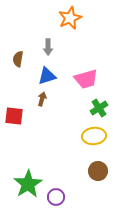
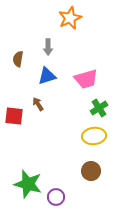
brown arrow: moved 4 px left, 5 px down; rotated 48 degrees counterclockwise
brown circle: moved 7 px left
green star: rotated 24 degrees counterclockwise
